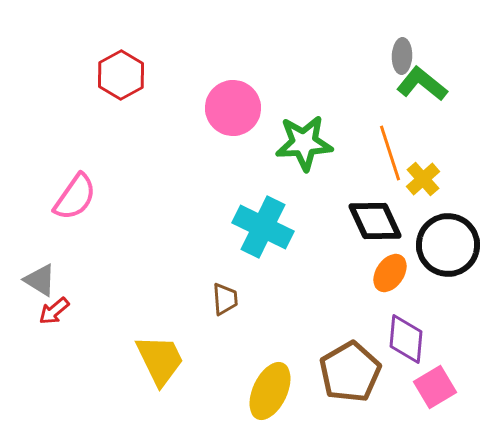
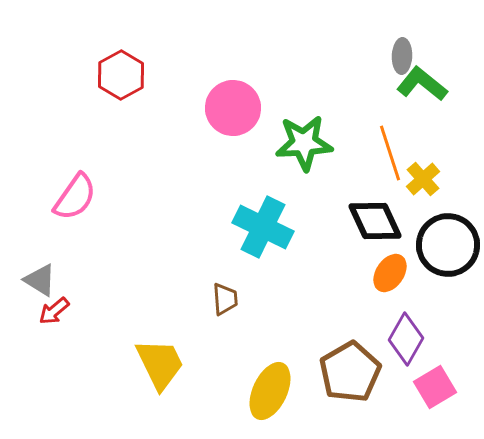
purple diamond: rotated 24 degrees clockwise
yellow trapezoid: moved 4 px down
